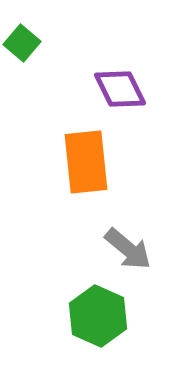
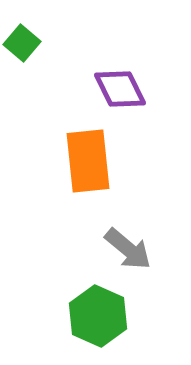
orange rectangle: moved 2 px right, 1 px up
